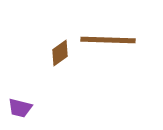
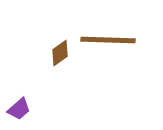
purple trapezoid: moved 1 px left, 1 px down; rotated 55 degrees counterclockwise
